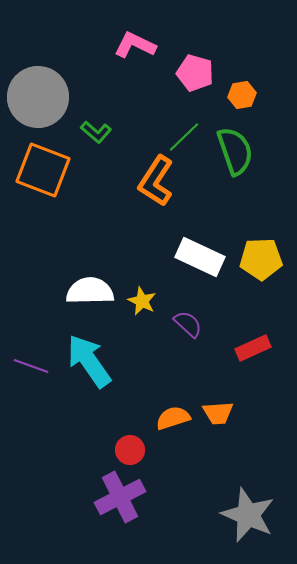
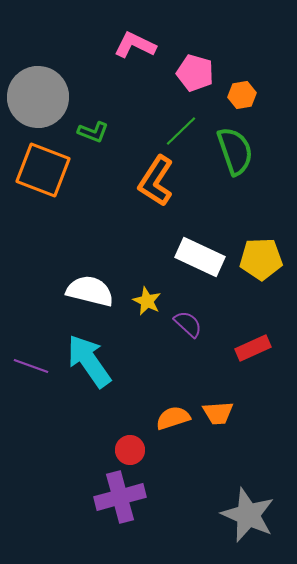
green L-shape: moved 3 px left; rotated 20 degrees counterclockwise
green line: moved 3 px left, 6 px up
white semicircle: rotated 15 degrees clockwise
yellow star: moved 5 px right
purple cross: rotated 12 degrees clockwise
